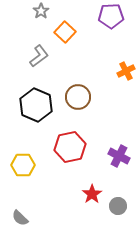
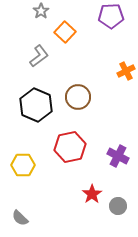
purple cross: moved 1 px left
